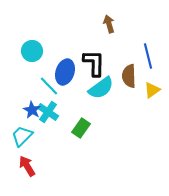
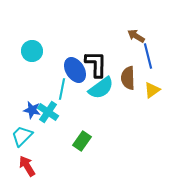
brown arrow: moved 27 px right, 12 px down; rotated 42 degrees counterclockwise
black L-shape: moved 2 px right, 1 px down
blue ellipse: moved 10 px right, 2 px up; rotated 50 degrees counterclockwise
brown semicircle: moved 1 px left, 2 px down
cyan line: moved 13 px right, 3 px down; rotated 55 degrees clockwise
blue star: rotated 18 degrees counterclockwise
green rectangle: moved 1 px right, 13 px down
